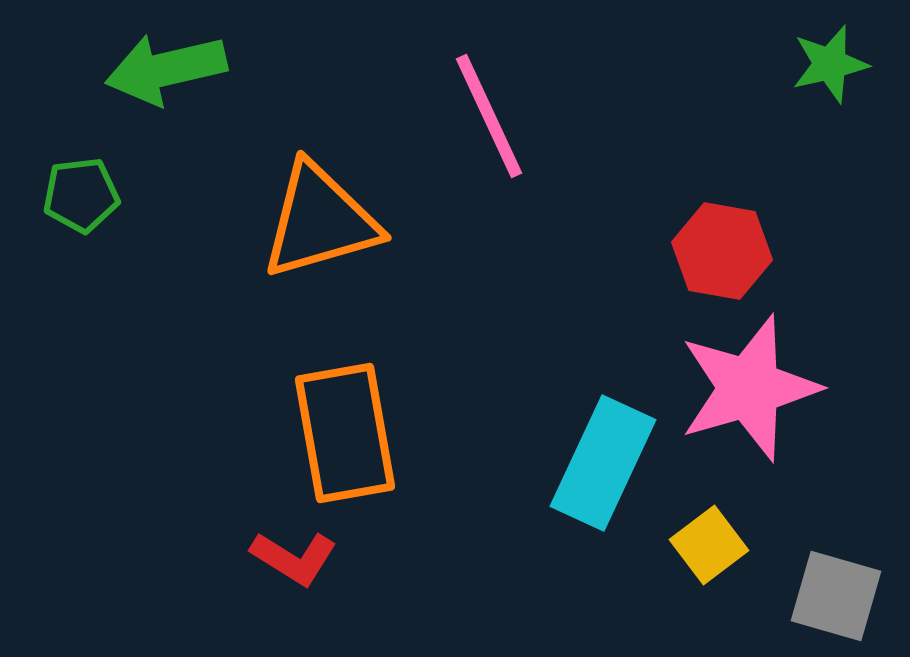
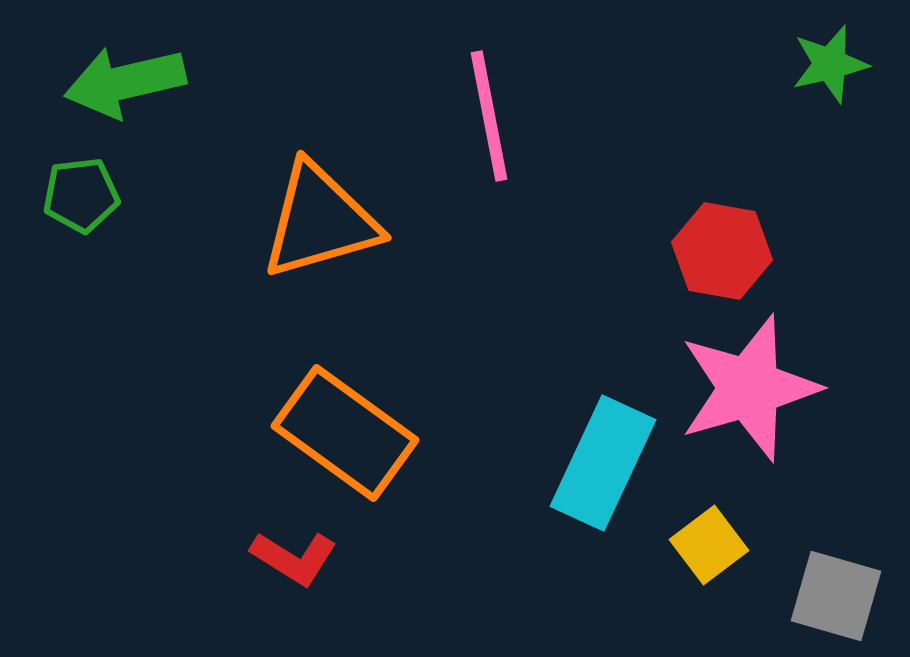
green arrow: moved 41 px left, 13 px down
pink line: rotated 14 degrees clockwise
orange rectangle: rotated 44 degrees counterclockwise
